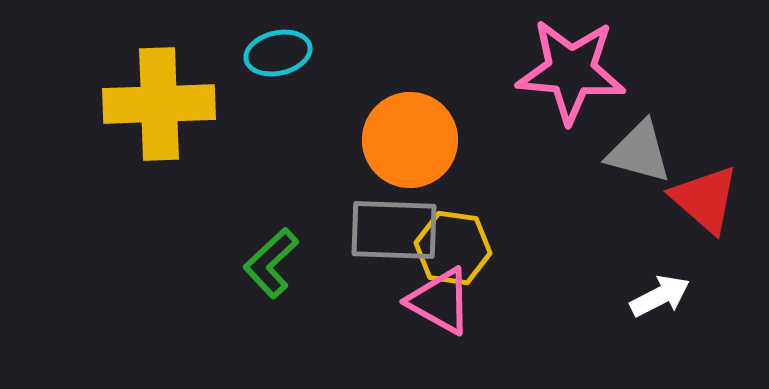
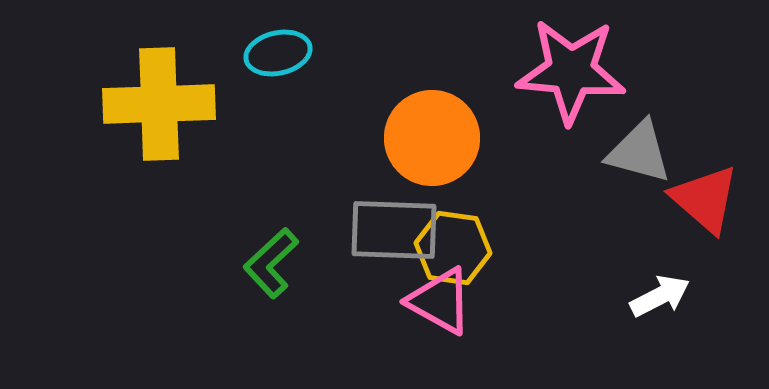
orange circle: moved 22 px right, 2 px up
